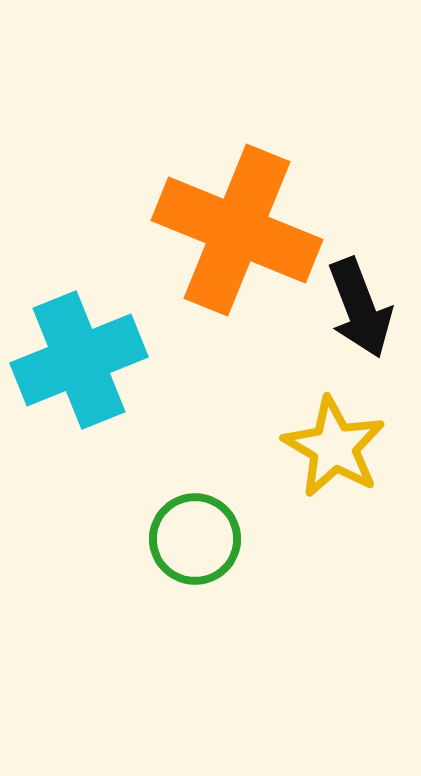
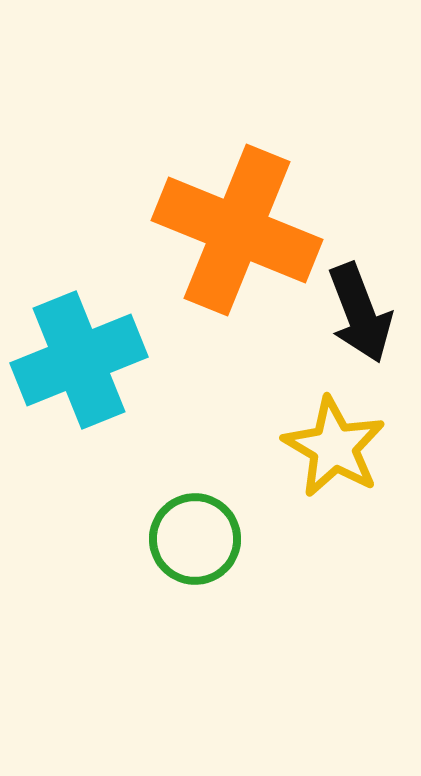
black arrow: moved 5 px down
